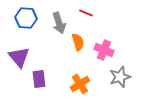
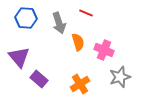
purple rectangle: rotated 42 degrees counterclockwise
